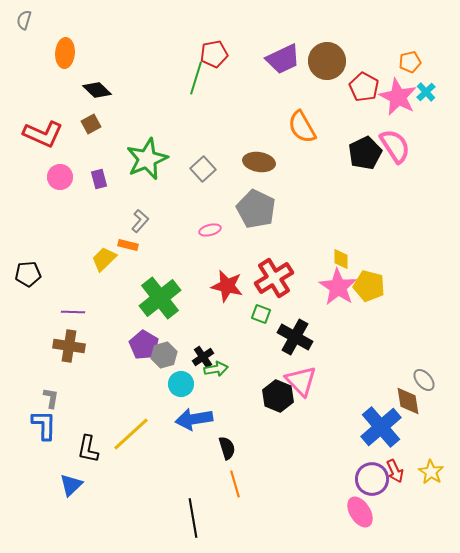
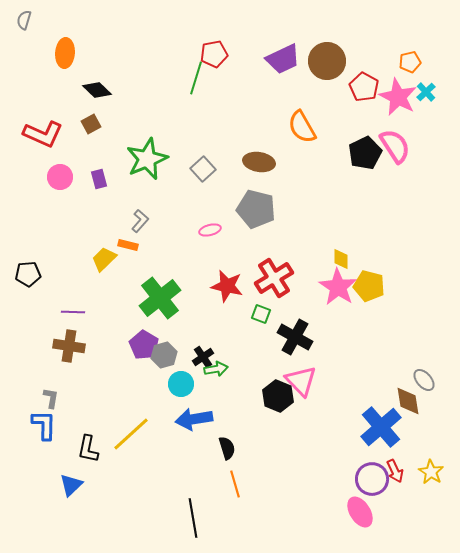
gray pentagon at (256, 209): rotated 12 degrees counterclockwise
